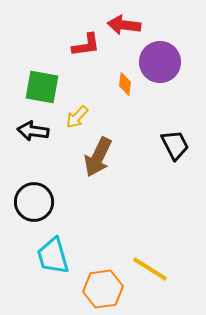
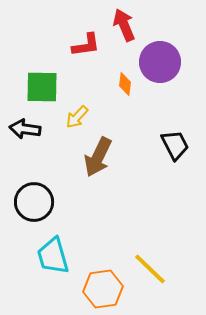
red arrow: rotated 60 degrees clockwise
green square: rotated 9 degrees counterclockwise
black arrow: moved 8 px left, 2 px up
yellow line: rotated 12 degrees clockwise
